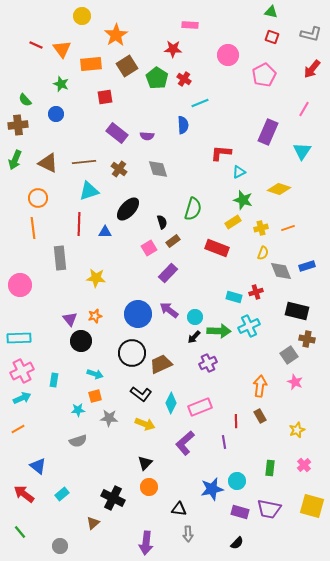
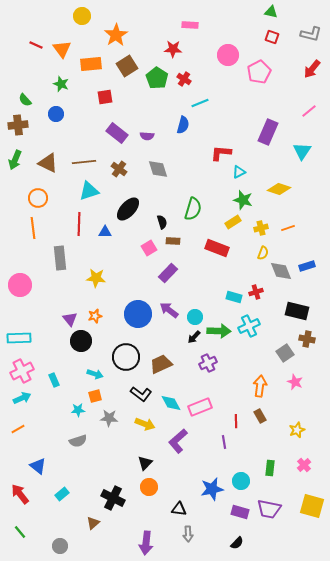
pink pentagon at (264, 75): moved 5 px left, 3 px up
pink line at (304, 109): moved 5 px right, 2 px down; rotated 21 degrees clockwise
blue semicircle at (183, 125): rotated 18 degrees clockwise
brown rectangle at (173, 241): rotated 40 degrees clockwise
black circle at (132, 353): moved 6 px left, 4 px down
gray square at (289, 355): moved 4 px left, 2 px up
cyan rectangle at (54, 380): rotated 32 degrees counterclockwise
cyan diamond at (171, 403): rotated 55 degrees counterclockwise
purple L-shape at (185, 443): moved 7 px left, 2 px up
cyan circle at (237, 481): moved 4 px right
red arrow at (24, 494): moved 4 px left; rotated 15 degrees clockwise
